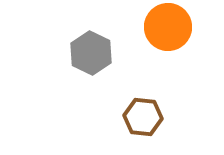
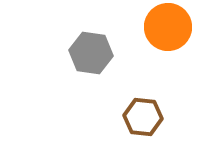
gray hexagon: rotated 18 degrees counterclockwise
